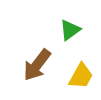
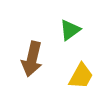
brown arrow: moved 5 px left, 6 px up; rotated 24 degrees counterclockwise
